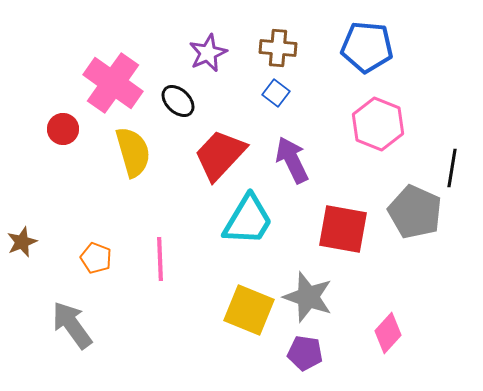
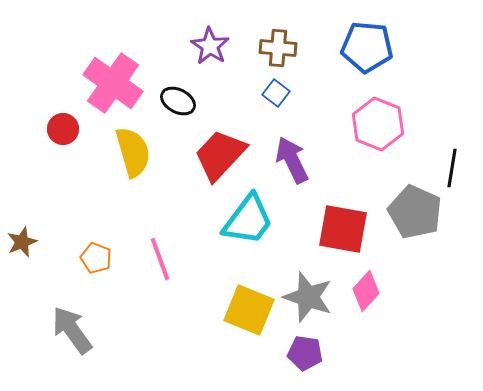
purple star: moved 2 px right, 7 px up; rotated 15 degrees counterclockwise
black ellipse: rotated 16 degrees counterclockwise
cyan trapezoid: rotated 6 degrees clockwise
pink line: rotated 18 degrees counterclockwise
gray arrow: moved 5 px down
pink diamond: moved 22 px left, 42 px up
